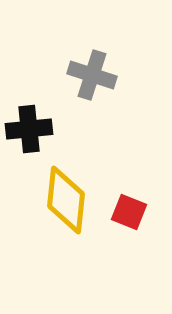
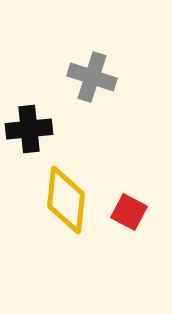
gray cross: moved 2 px down
red square: rotated 6 degrees clockwise
